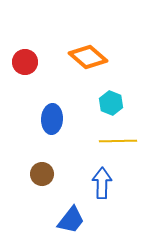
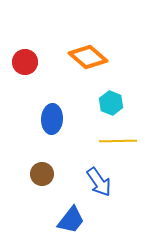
blue arrow: moved 3 px left, 1 px up; rotated 144 degrees clockwise
